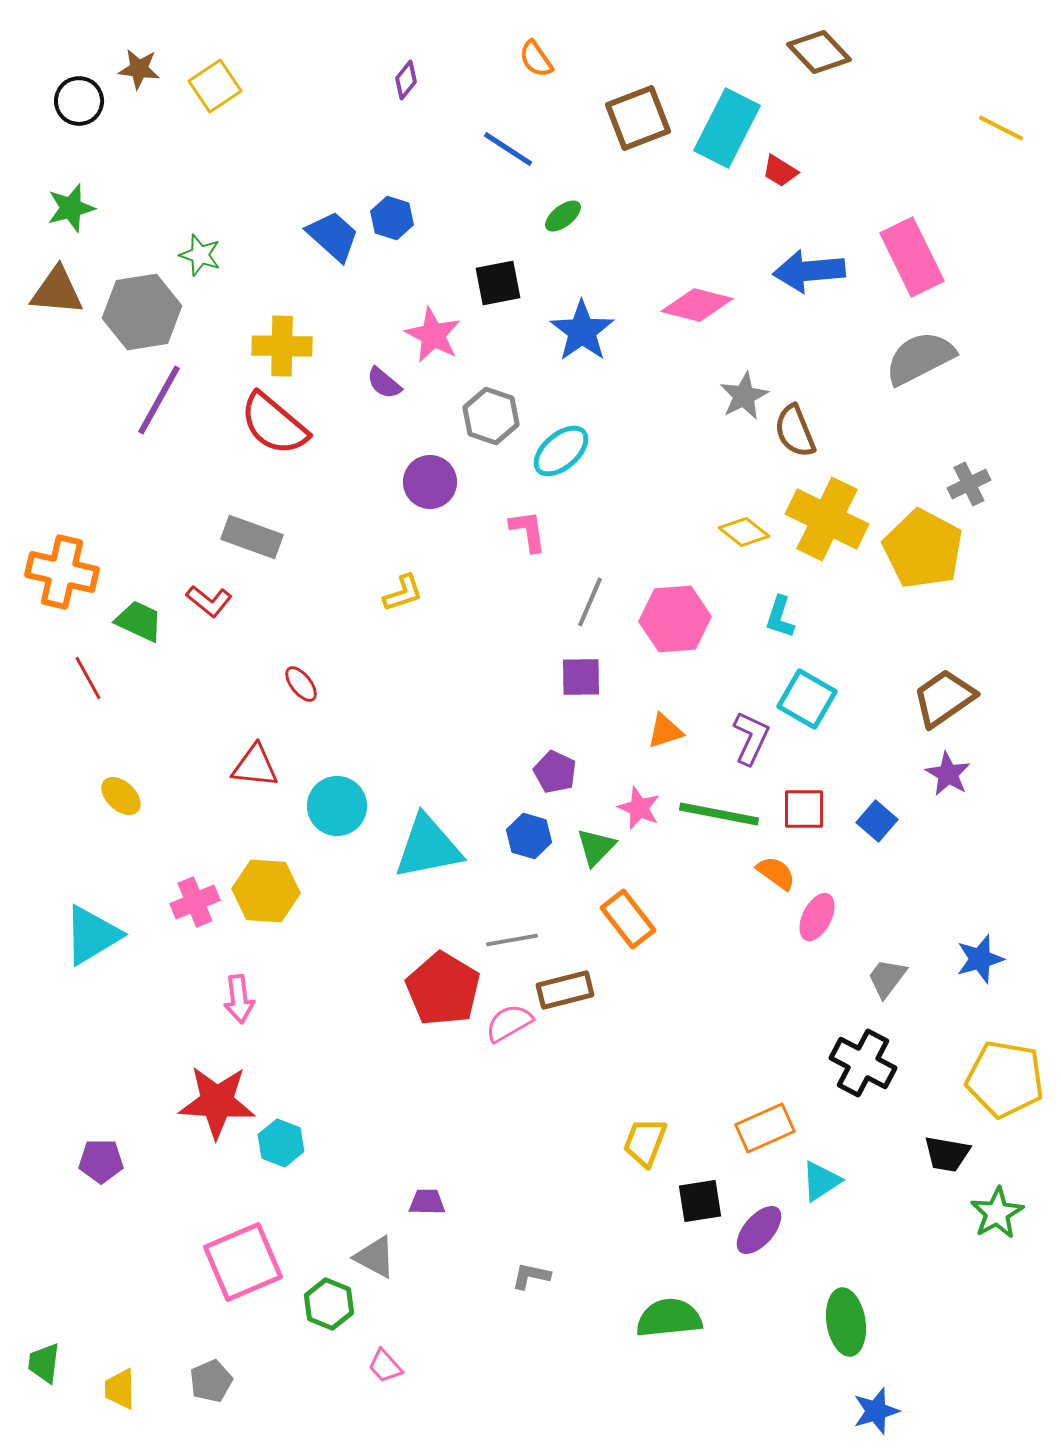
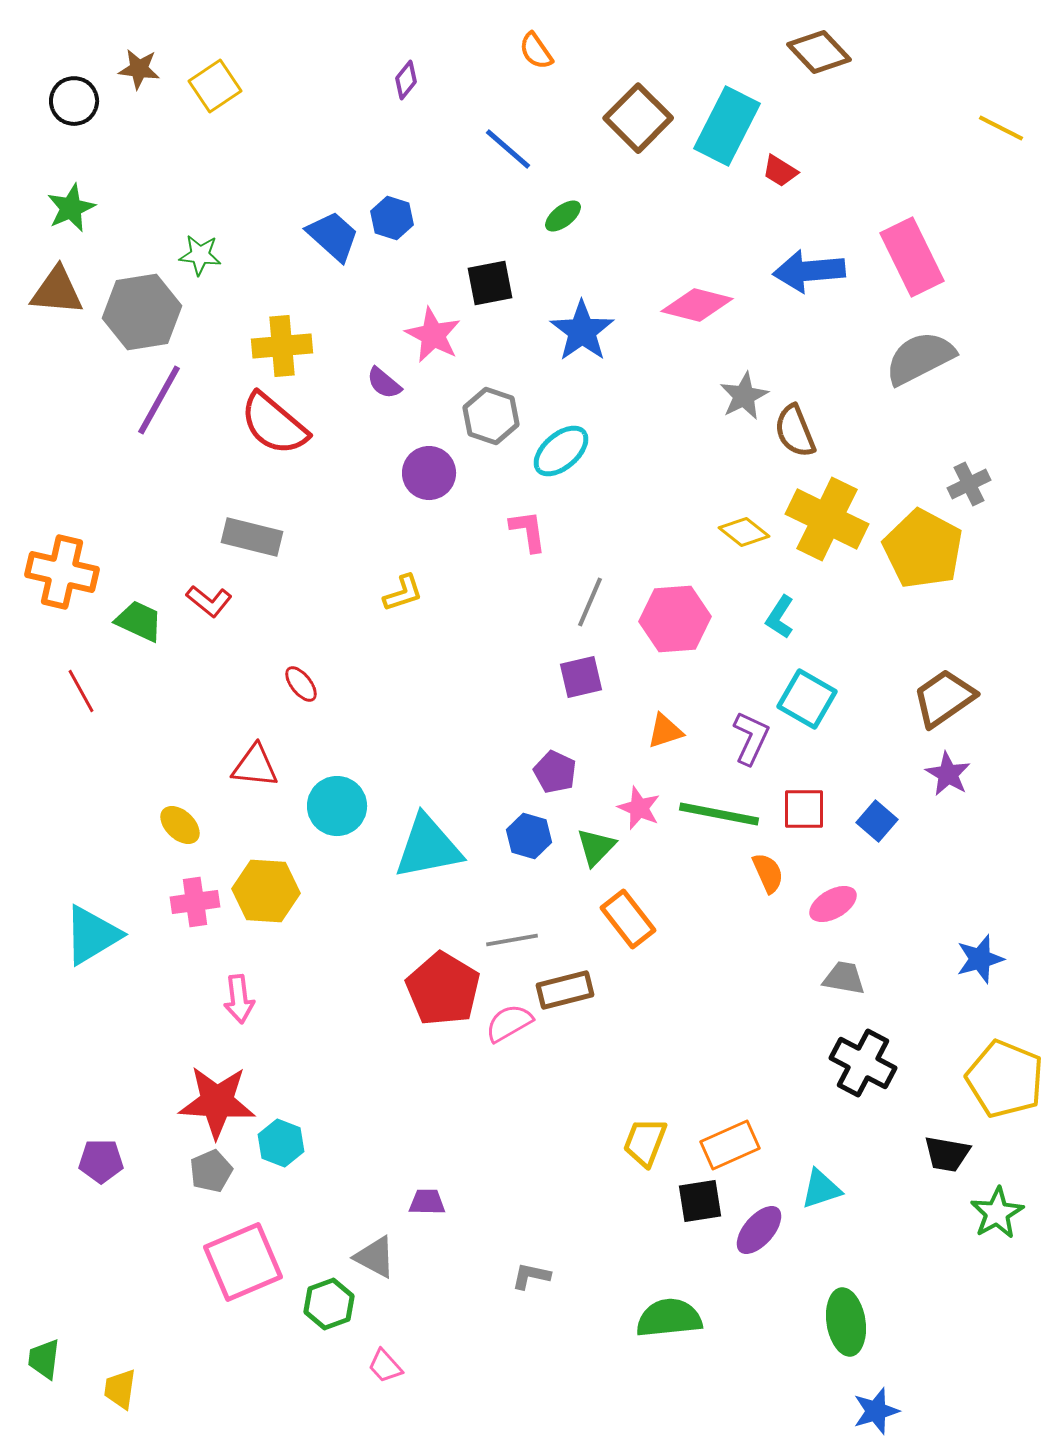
orange semicircle at (536, 59): moved 8 px up
black circle at (79, 101): moved 5 px left
brown square at (638, 118): rotated 24 degrees counterclockwise
cyan rectangle at (727, 128): moved 2 px up
blue line at (508, 149): rotated 8 degrees clockwise
green star at (71, 208): rotated 9 degrees counterclockwise
green star at (200, 255): rotated 12 degrees counterclockwise
black square at (498, 283): moved 8 px left
yellow cross at (282, 346): rotated 6 degrees counterclockwise
purple circle at (430, 482): moved 1 px left, 9 px up
gray rectangle at (252, 537): rotated 6 degrees counterclockwise
cyan L-shape at (780, 617): rotated 15 degrees clockwise
purple square at (581, 677): rotated 12 degrees counterclockwise
red line at (88, 678): moved 7 px left, 13 px down
yellow ellipse at (121, 796): moved 59 px right, 29 px down
orange semicircle at (776, 873): moved 8 px left; rotated 30 degrees clockwise
pink cross at (195, 902): rotated 15 degrees clockwise
pink ellipse at (817, 917): moved 16 px right, 13 px up; rotated 33 degrees clockwise
gray trapezoid at (887, 978): moved 43 px left; rotated 63 degrees clockwise
yellow pentagon at (1005, 1079): rotated 12 degrees clockwise
orange rectangle at (765, 1128): moved 35 px left, 17 px down
cyan triangle at (821, 1181): moved 8 px down; rotated 15 degrees clockwise
green hexagon at (329, 1304): rotated 18 degrees clockwise
green trapezoid at (44, 1363): moved 4 px up
gray pentagon at (211, 1381): moved 210 px up
yellow trapezoid at (120, 1389): rotated 9 degrees clockwise
